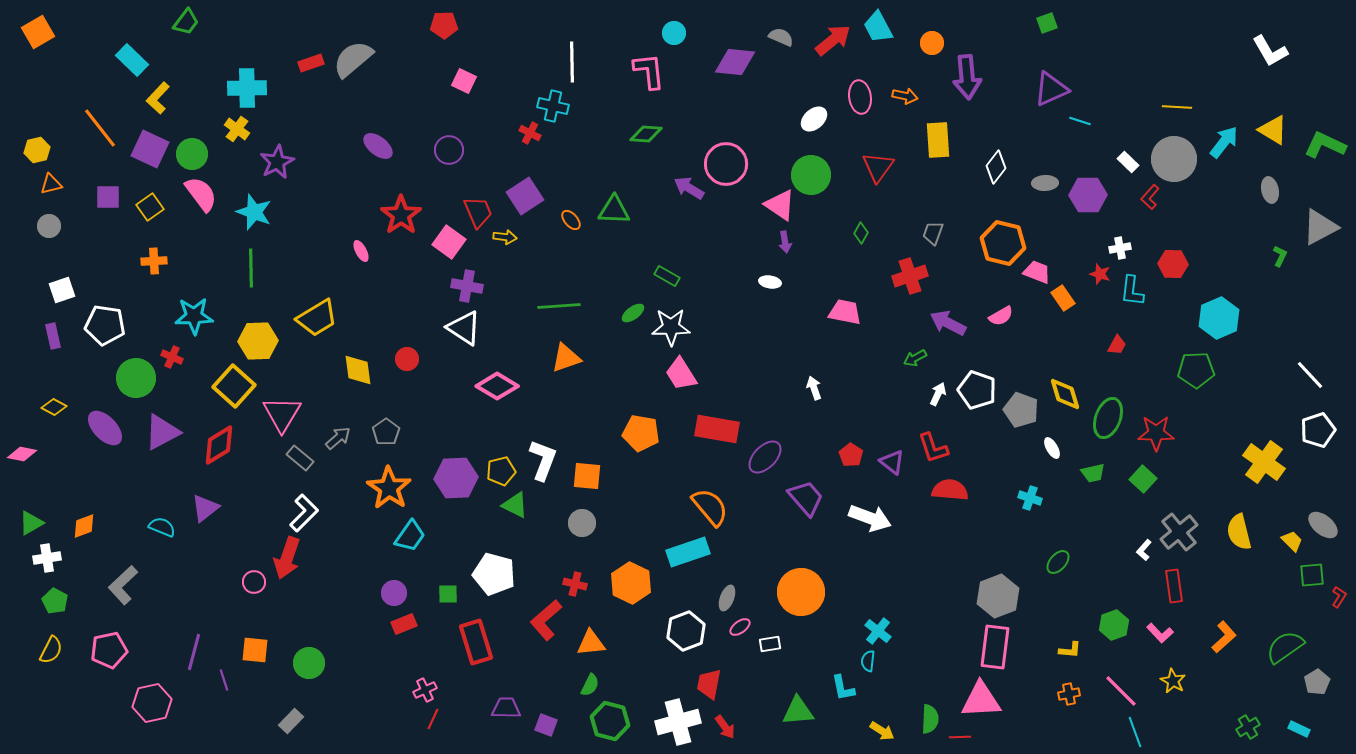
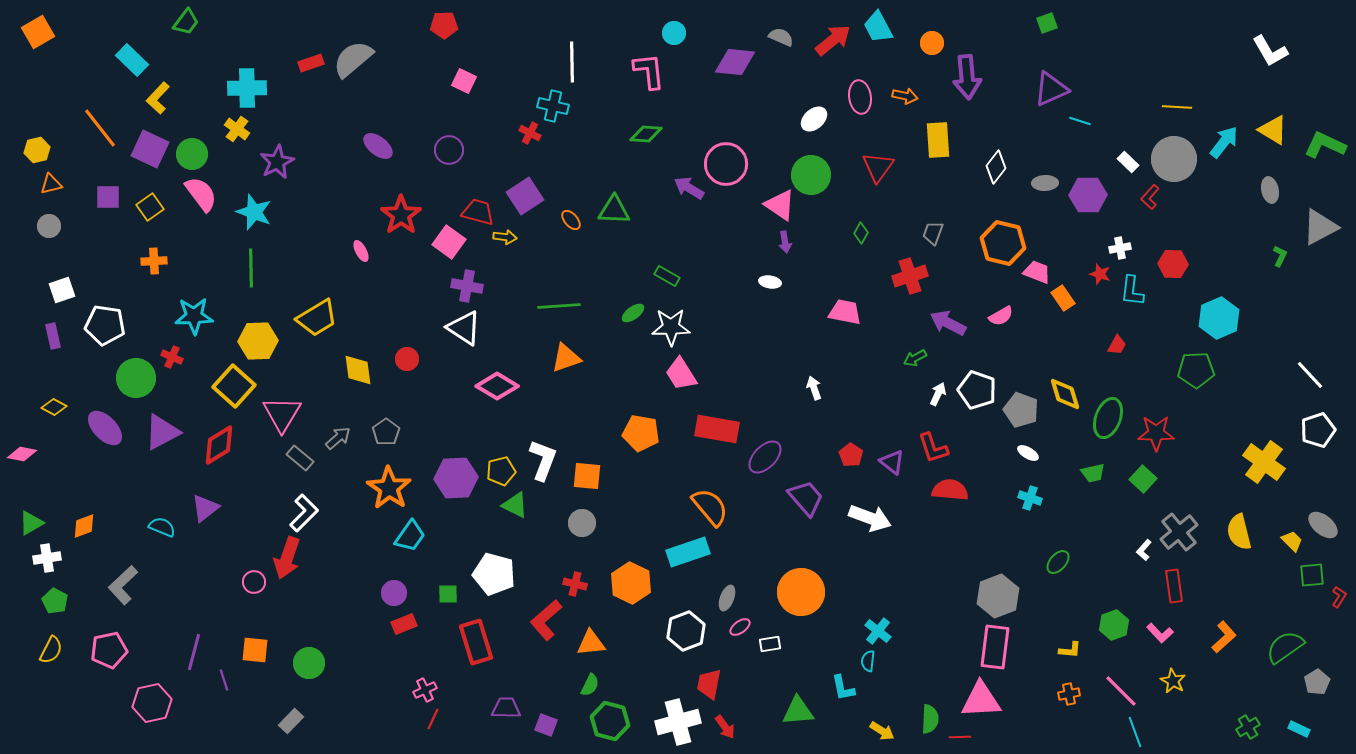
red trapezoid at (478, 212): rotated 52 degrees counterclockwise
white ellipse at (1052, 448): moved 24 px left, 5 px down; rotated 30 degrees counterclockwise
